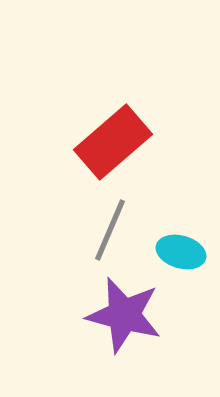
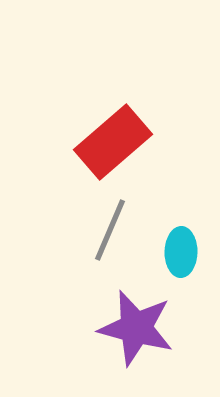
cyan ellipse: rotated 75 degrees clockwise
purple star: moved 12 px right, 13 px down
